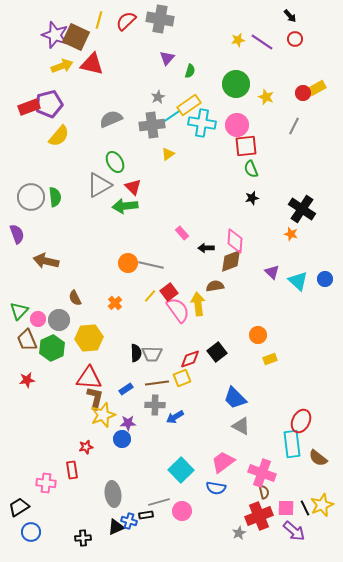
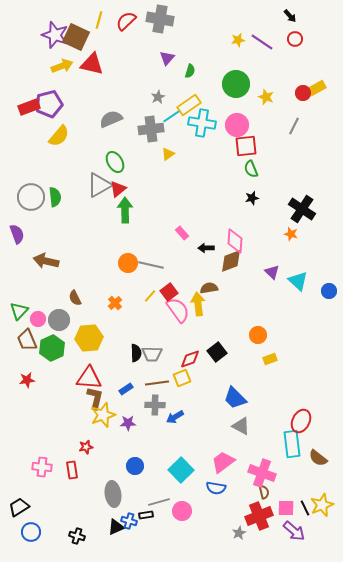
gray cross at (152, 125): moved 1 px left, 4 px down
red triangle at (133, 187): moved 15 px left, 2 px down; rotated 36 degrees clockwise
green arrow at (125, 206): moved 4 px down; rotated 95 degrees clockwise
blue circle at (325, 279): moved 4 px right, 12 px down
brown semicircle at (215, 286): moved 6 px left, 2 px down
blue circle at (122, 439): moved 13 px right, 27 px down
pink cross at (46, 483): moved 4 px left, 16 px up
black cross at (83, 538): moved 6 px left, 2 px up; rotated 21 degrees clockwise
